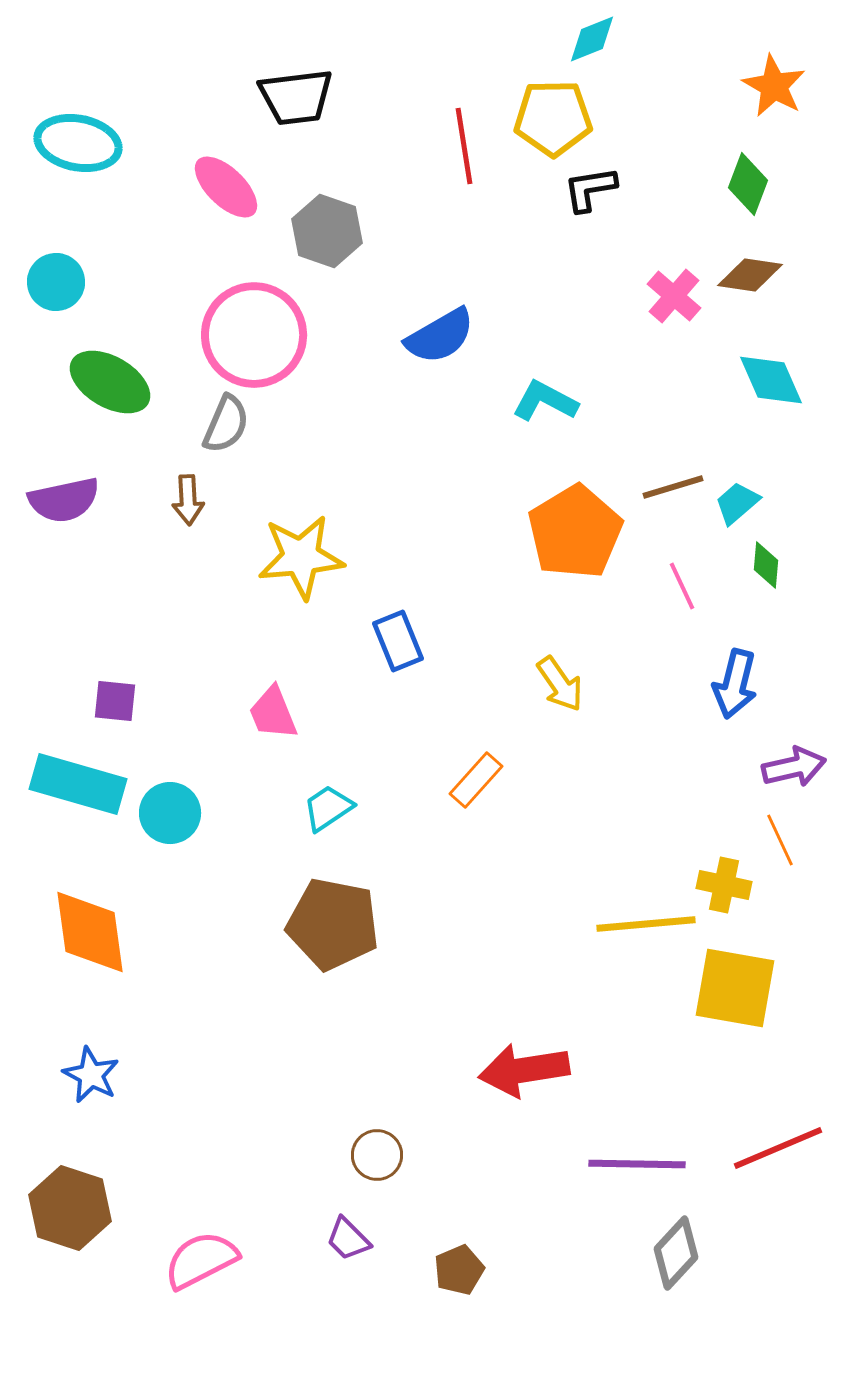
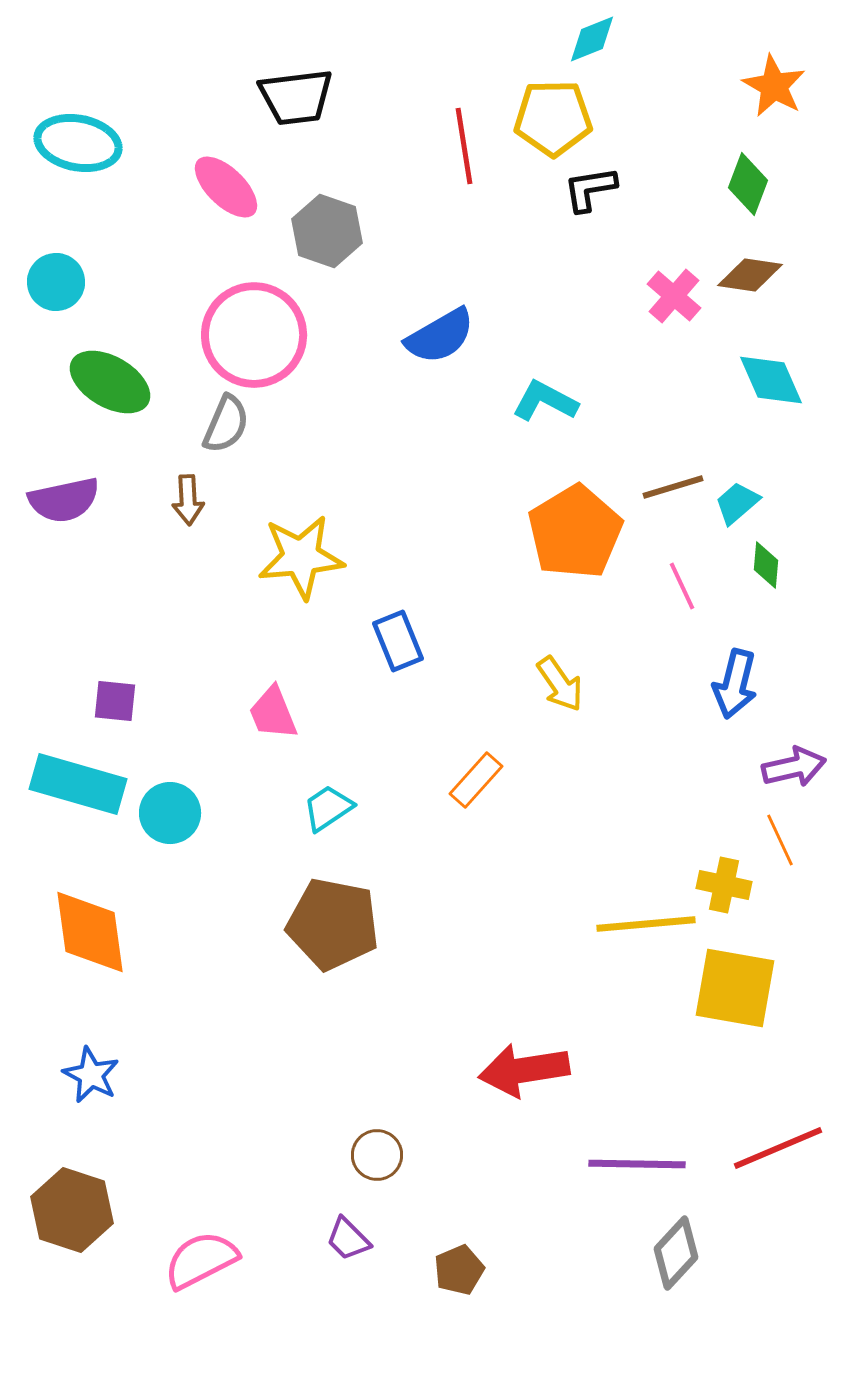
brown hexagon at (70, 1208): moved 2 px right, 2 px down
